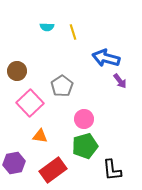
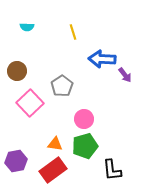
cyan semicircle: moved 20 px left
blue arrow: moved 4 px left, 1 px down; rotated 12 degrees counterclockwise
purple arrow: moved 5 px right, 6 px up
orange triangle: moved 15 px right, 8 px down
purple hexagon: moved 2 px right, 2 px up
